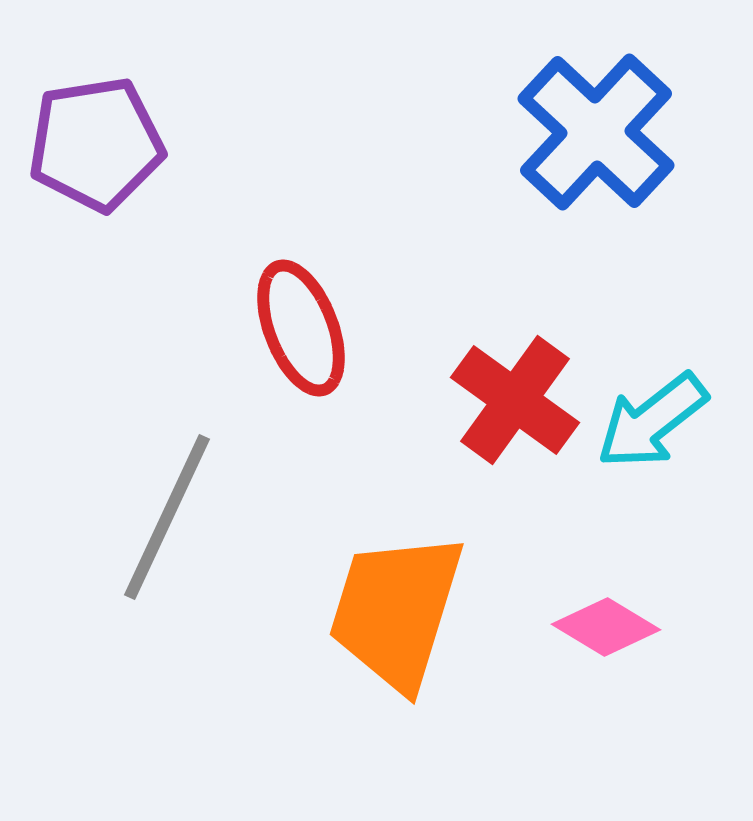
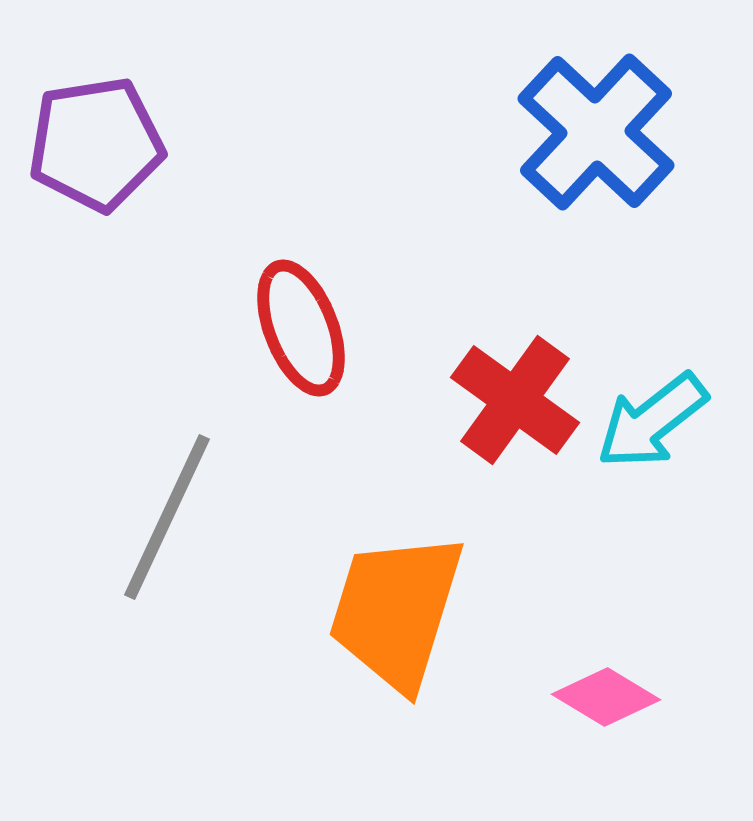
pink diamond: moved 70 px down
